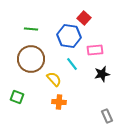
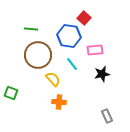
brown circle: moved 7 px right, 4 px up
yellow semicircle: moved 1 px left
green square: moved 6 px left, 4 px up
